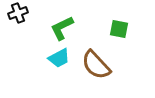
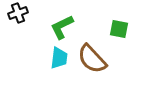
green L-shape: moved 1 px up
cyan trapezoid: rotated 55 degrees counterclockwise
brown semicircle: moved 4 px left, 6 px up
